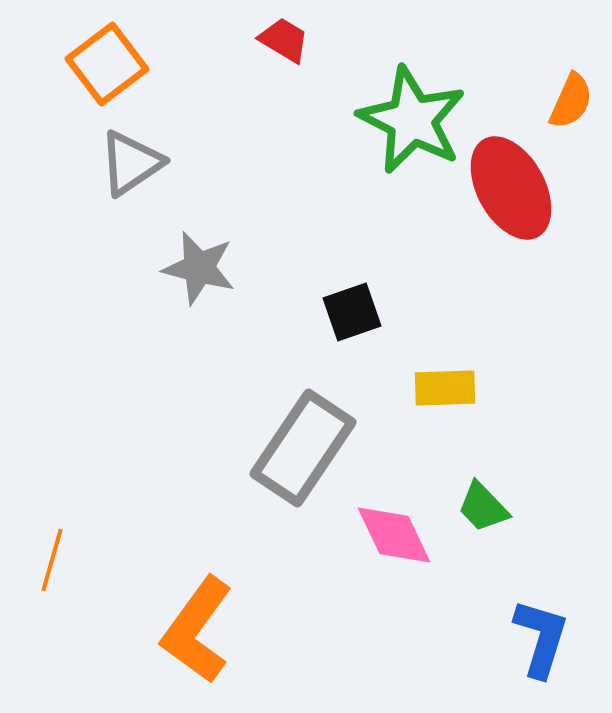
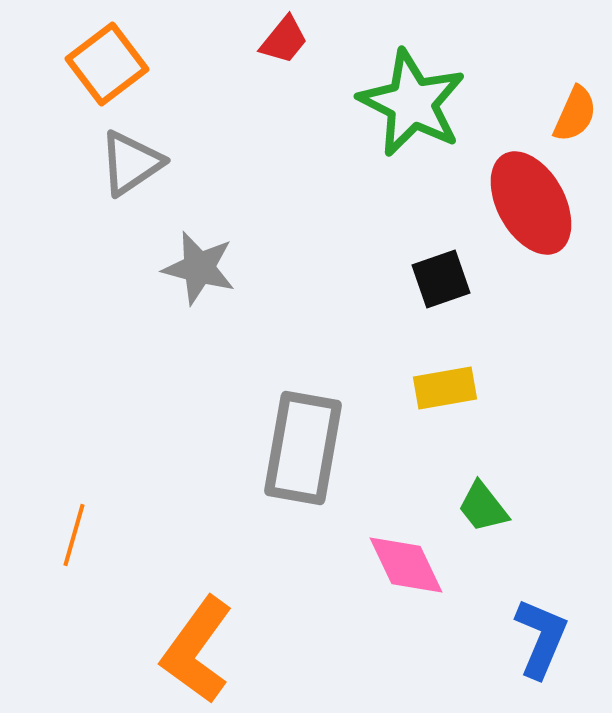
red trapezoid: rotated 98 degrees clockwise
orange semicircle: moved 4 px right, 13 px down
green star: moved 17 px up
red ellipse: moved 20 px right, 15 px down
black square: moved 89 px right, 33 px up
yellow rectangle: rotated 8 degrees counterclockwise
gray rectangle: rotated 24 degrees counterclockwise
green trapezoid: rotated 6 degrees clockwise
pink diamond: moved 12 px right, 30 px down
orange line: moved 22 px right, 25 px up
orange L-shape: moved 20 px down
blue L-shape: rotated 6 degrees clockwise
